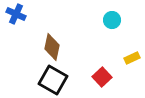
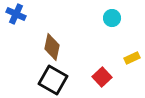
cyan circle: moved 2 px up
